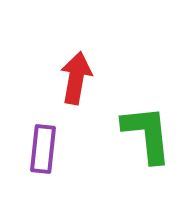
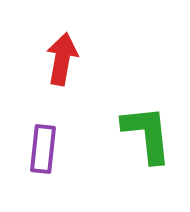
red arrow: moved 14 px left, 19 px up
